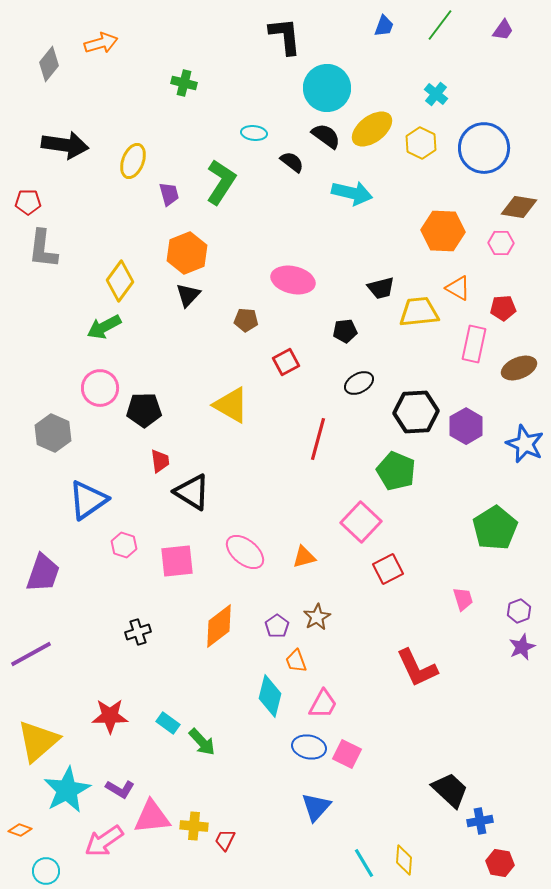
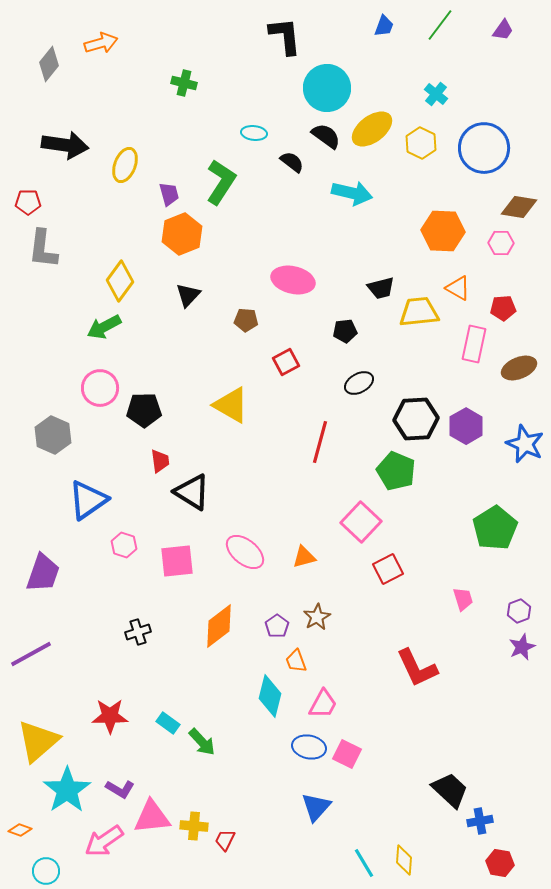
yellow ellipse at (133, 161): moved 8 px left, 4 px down
orange hexagon at (187, 253): moved 5 px left, 19 px up
black hexagon at (416, 412): moved 7 px down
gray hexagon at (53, 433): moved 2 px down
red line at (318, 439): moved 2 px right, 3 px down
cyan star at (67, 790): rotated 6 degrees counterclockwise
